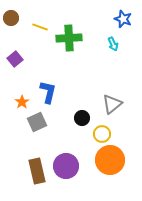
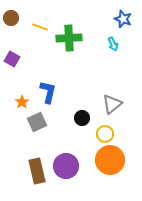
purple square: moved 3 px left; rotated 21 degrees counterclockwise
yellow circle: moved 3 px right
